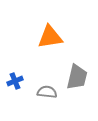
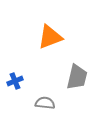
orange triangle: rotated 12 degrees counterclockwise
gray semicircle: moved 2 px left, 11 px down
